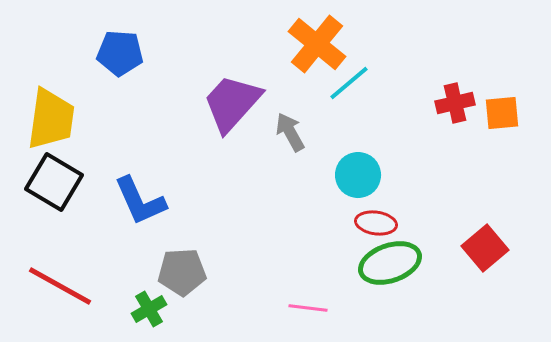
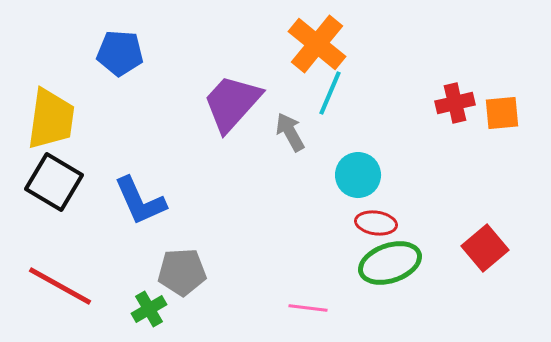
cyan line: moved 19 px left, 10 px down; rotated 27 degrees counterclockwise
